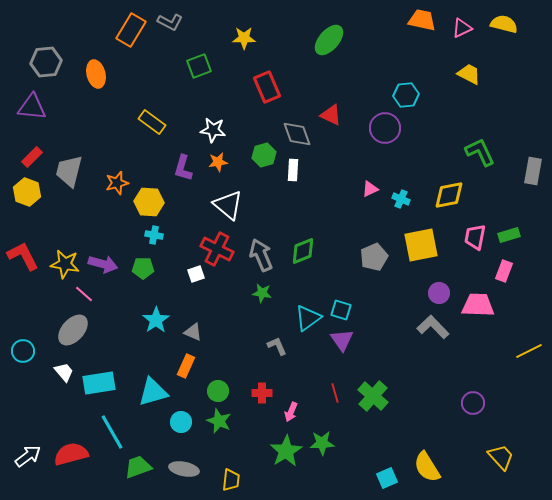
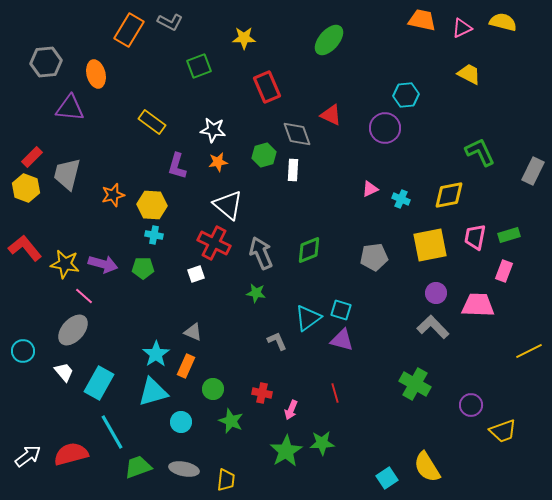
yellow semicircle at (504, 24): moved 1 px left, 2 px up
orange rectangle at (131, 30): moved 2 px left
purple triangle at (32, 107): moved 38 px right, 1 px down
purple L-shape at (183, 168): moved 6 px left, 2 px up
gray trapezoid at (69, 171): moved 2 px left, 3 px down
gray rectangle at (533, 171): rotated 16 degrees clockwise
orange star at (117, 183): moved 4 px left, 12 px down
yellow hexagon at (27, 192): moved 1 px left, 4 px up
yellow hexagon at (149, 202): moved 3 px right, 3 px down
yellow square at (421, 245): moved 9 px right
red cross at (217, 249): moved 3 px left, 6 px up
green diamond at (303, 251): moved 6 px right, 1 px up
gray arrow at (261, 255): moved 2 px up
red L-shape at (23, 256): moved 2 px right, 8 px up; rotated 12 degrees counterclockwise
gray pentagon at (374, 257): rotated 16 degrees clockwise
green star at (262, 293): moved 6 px left
purple circle at (439, 293): moved 3 px left
pink line at (84, 294): moved 2 px down
cyan star at (156, 320): moved 34 px down
purple triangle at (342, 340): rotated 40 degrees counterclockwise
gray L-shape at (277, 346): moved 5 px up
cyan rectangle at (99, 383): rotated 52 degrees counterclockwise
green circle at (218, 391): moved 5 px left, 2 px up
red cross at (262, 393): rotated 12 degrees clockwise
green cross at (373, 396): moved 42 px right, 12 px up; rotated 12 degrees counterclockwise
purple circle at (473, 403): moved 2 px left, 2 px down
pink arrow at (291, 412): moved 2 px up
green star at (219, 421): moved 12 px right
yellow trapezoid at (501, 457): moved 2 px right, 26 px up; rotated 112 degrees clockwise
cyan square at (387, 478): rotated 10 degrees counterclockwise
yellow trapezoid at (231, 480): moved 5 px left
